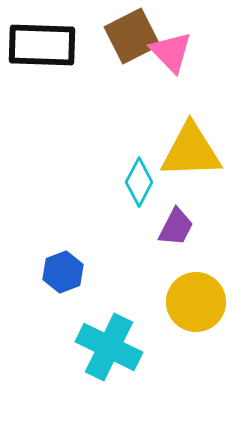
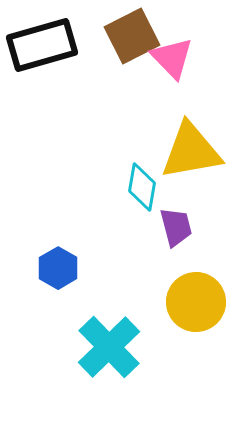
black rectangle: rotated 18 degrees counterclockwise
pink triangle: moved 1 px right, 6 px down
yellow triangle: rotated 8 degrees counterclockwise
cyan diamond: moved 3 px right, 5 px down; rotated 18 degrees counterclockwise
purple trapezoid: rotated 42 degrees counterclockwise
blue hexagon: moved 5 px left, 4 px up; rotated 9 degrees counterclockwise
cyan cross: rotated 20 degrees clockwise
